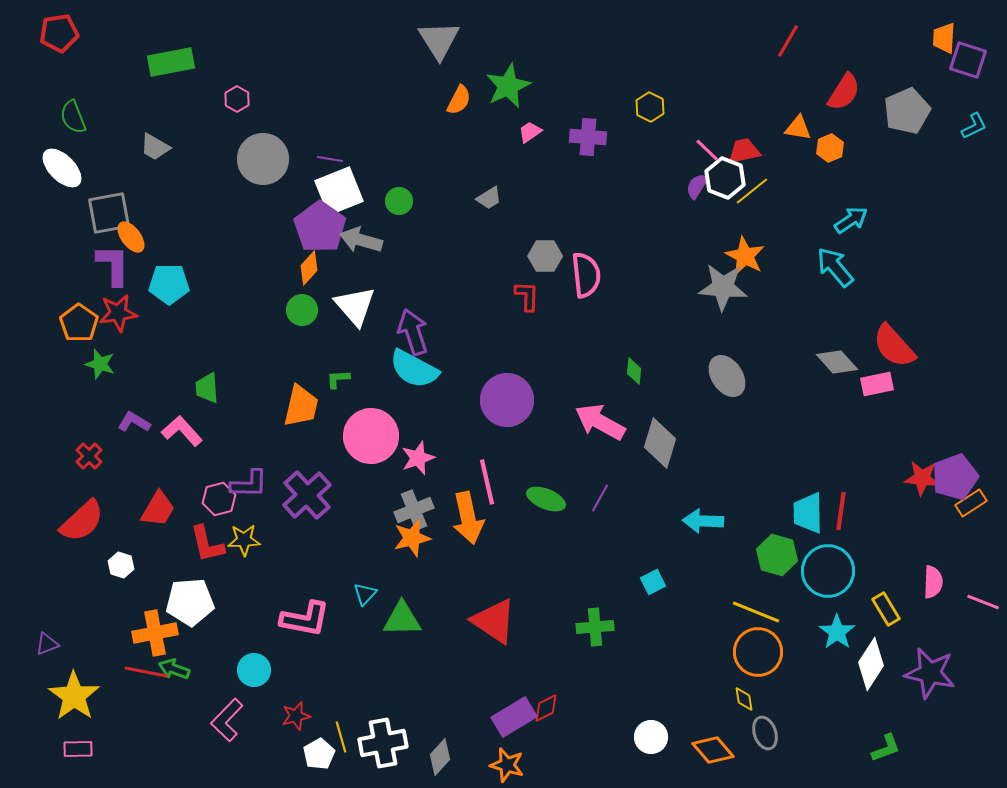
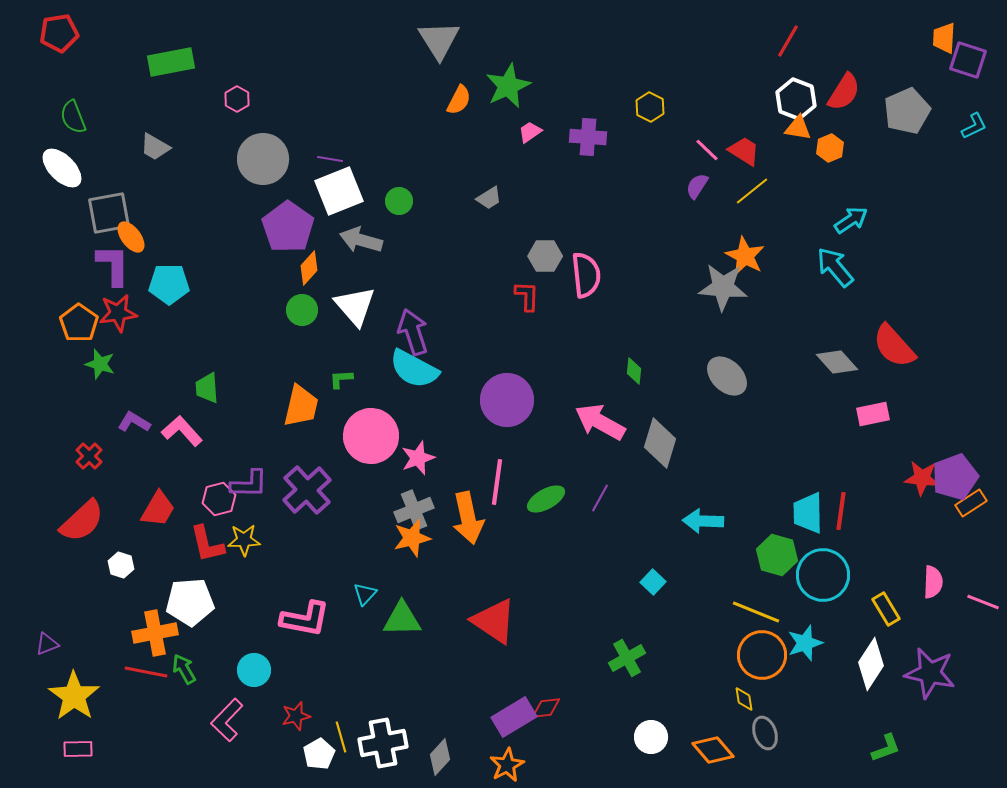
red trapezoid at (744, 151): rotated 44 degrees clockwise
white hexagon at (725, 178): moved 71 px right, 79 px up
purple pentagon at (320, 227): moved 32 px left
gray ellipse at (727, 376): rotated 12 degrees counterclockwise
green L-shape at (338, 379): moved 3 px right
pink rectangle at (877, 384): moved 4 px left, 30 px down
pink line at (487, 482): moved 10 px right; rotated 21 degrees clockwise
purple cross at (307, 495): moved 5 px up
green ellipse at (546, 499): rotated 51 degrees counterclockwise
cyan circle at (828, 571): moved 5 px left, 4 px down
cyan square at (653, 582): rotated 20 degrees counterclockwise
green cross at (595, 627): moved 32 px right, 31 px down; rotated 24 degrees counterclockwise
cyan star at (837, 632): moved 32 px left, 11 px down; rotated 18 degrees clockwise
orange circle at (758, 652): moved 4 px right, 3 px down
green arrow at (174, 669): moved 10 px right; rotated 40 degrees clockwise
red diamond at (546, 708): rotated 20 degrees clockwise
orange star at (507, 765): rotated 28 degrees clockwise
